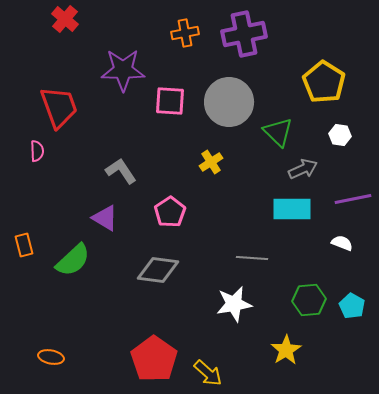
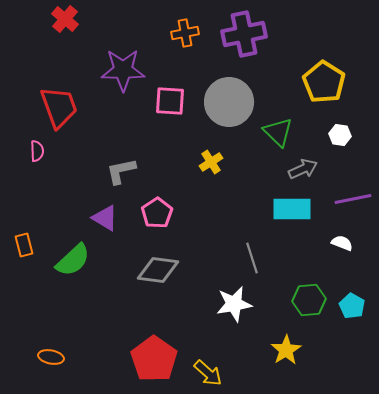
gray L-shape: rotated 68 degrees counterclockwise
pink pentagon: moved 13 px left, 1 px down
gray line: rotated 68 degrees clockwise
